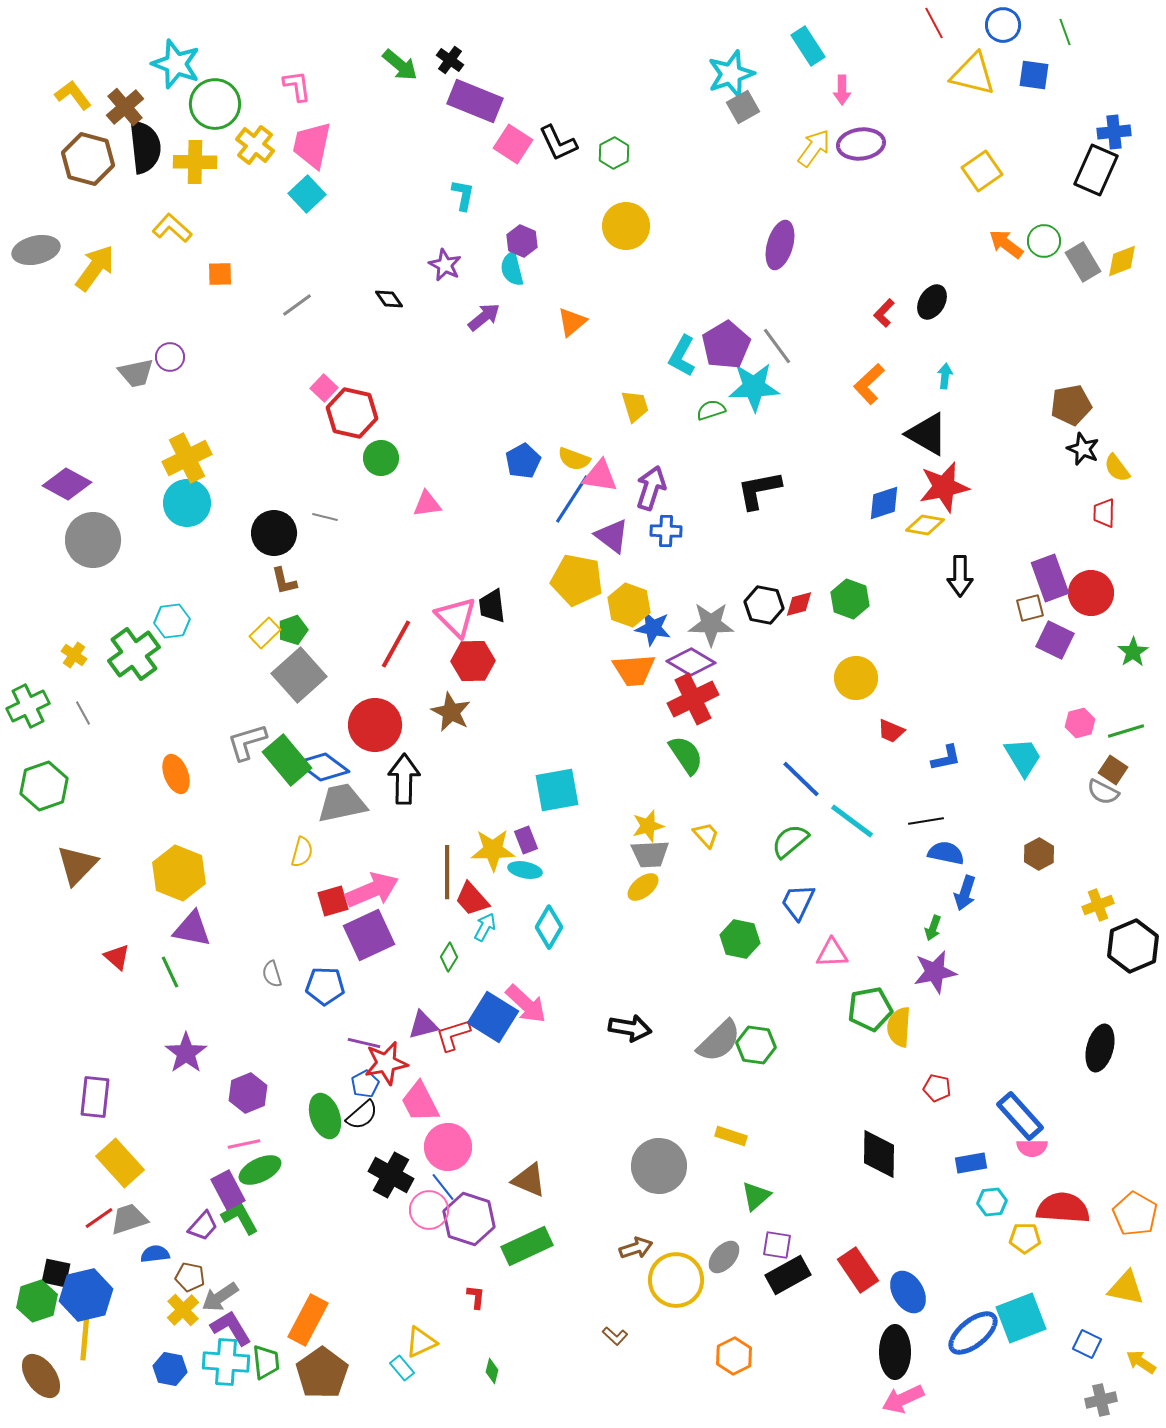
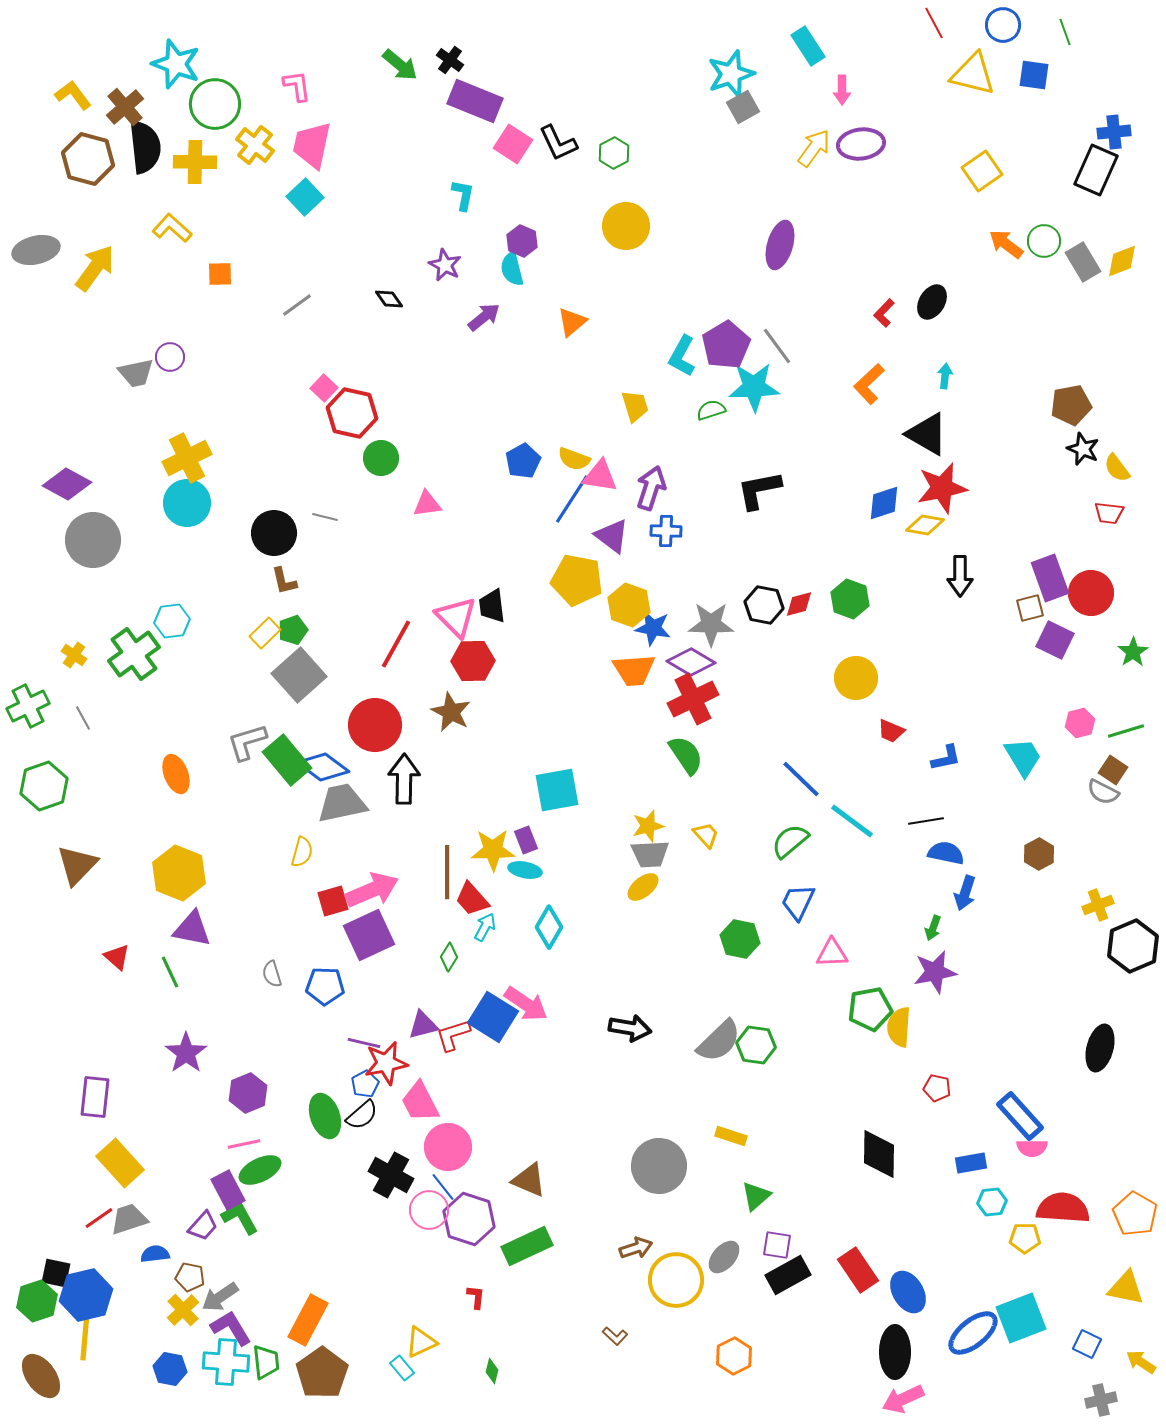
cyan square at (307, 194): moved 2 px left, 3 px down
red star at (944, 487): moved 2 px left, 1 px down
red trapezoid at (1104, 513): moved 5 px right; rotated 84 degrees counterclockwise
gray line at (83, 713): moved 5 px down
pink arrow at (526, 1004): rotated 9 degrees counterclockwise
